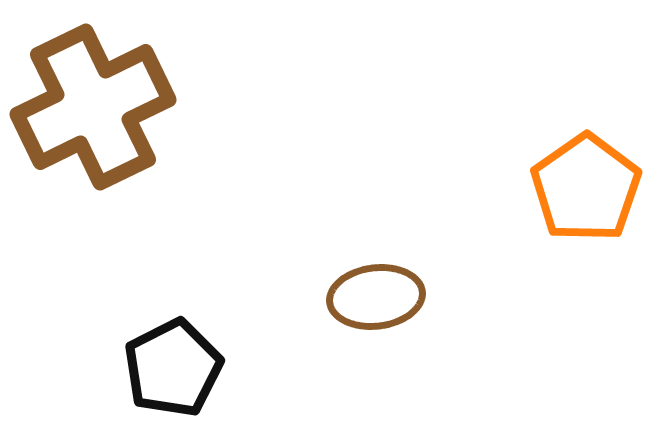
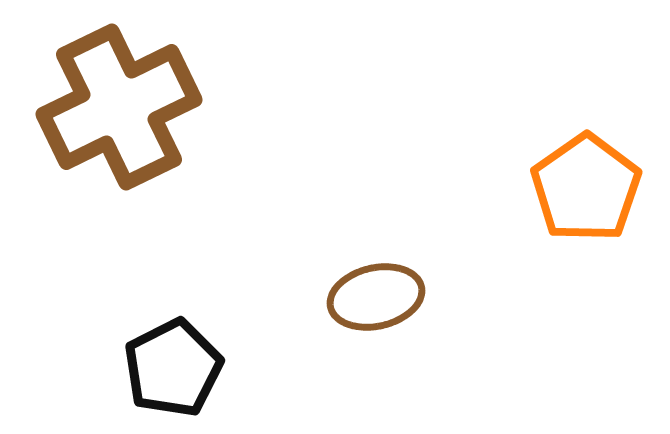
brown cross: moved 26 px right
brown ellipse: rotated 6 degrees counterclockwise
